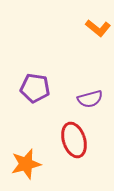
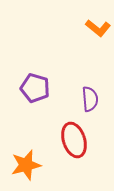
purple pentagon: rotated 8 degrees clockwise
purple semicircle: rotated 80 degrees counterclockwise
orange star: moved 1 px down
